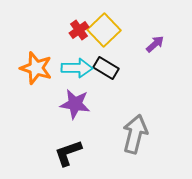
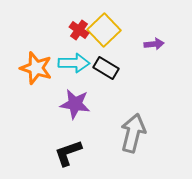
red cross: rotated 18 degrees counterclockwise
purple arrow: moved 1 px left; rotated 36 degrees clockwise
cyan arrow: moved 3 px left, 5 px up
gray arrow: moved 2 px left, 1 px up
